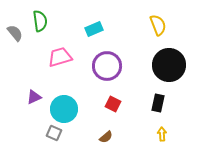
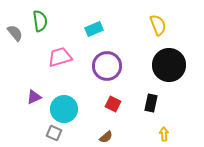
black rectangle: moved 7 px left
yellow arrow: moved 2 px right
